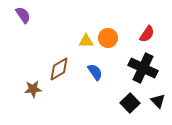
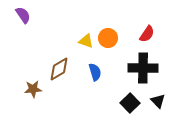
yellow triangle: rotated 21 degrees clockwise
black cross: rotated 24 degrees counterclockwise
blue semicircle: rotated 18 degrees clockwise
